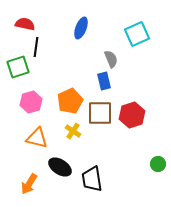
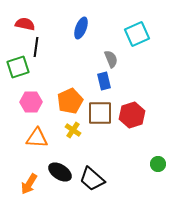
pink hexagon: rotated 15 degrees clockwise
yellow cross: moved 1 px up
orange triangle: rotated 10 degrees counterclockwise
black ellipse: moved 5 px down
black trapezoid: rotated 40 degrees counterclockwise
